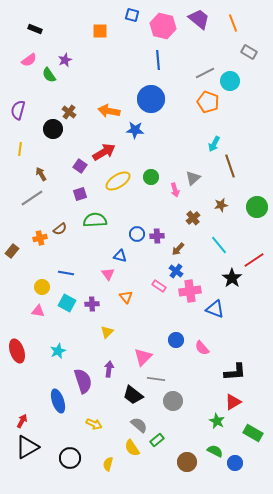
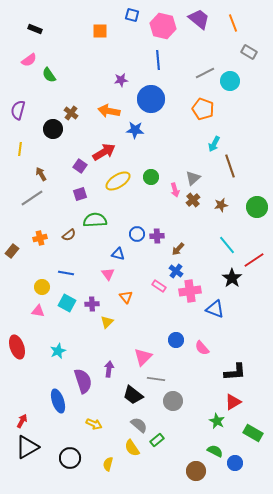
purple star at (65, 60): moved 56 px right, 20 px down; rotated 16 degrees clockwise
orange pentagon at (208, 102): moved 5 px left, 7 px down
brown cross at (69, 112): moved 2 px right, 1 px down
brown cross at (193, 218): moved 18 px up
brown semicircle at (60, 229): moved 9 px right, 6 px down
cyan line at (219, 245): moved 8 px right
blue triangle at (120, 256): moved 2 px left, 2 px up
yellow triangle at (107, 332): moved 10 px up
red ellipse at (17, 351): moved 4 px up
brown circle at (187, 462): moved 9 px right, 9 px down
